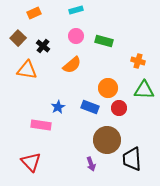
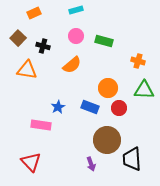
black cross: rotated 24 degrees counterclockwise
